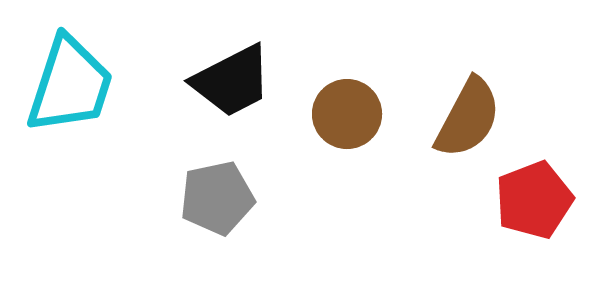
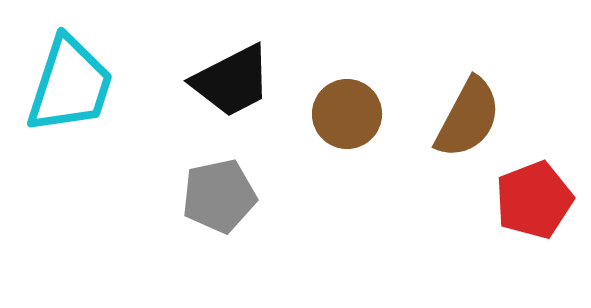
gray pentagon: moved 2 px right, 2 px up
